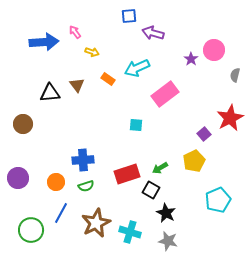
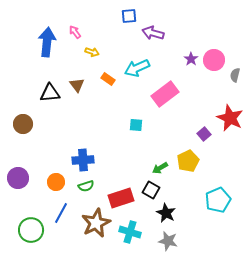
blue arrow: moved 3 px right; rotated 80 degrees counterclockwise
pink circle: moved 10 px down
red star: rotated 20 degrees counterclockwise
yellow pentagon: moved 6 px left
red rectangle: moved 6 px left, 24 px down
